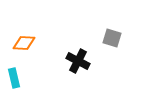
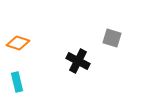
orange diamond: moved 6 px left; rotated 15 degrees clockwise
cyan rectangle: moved 3 px right, 4 px down
